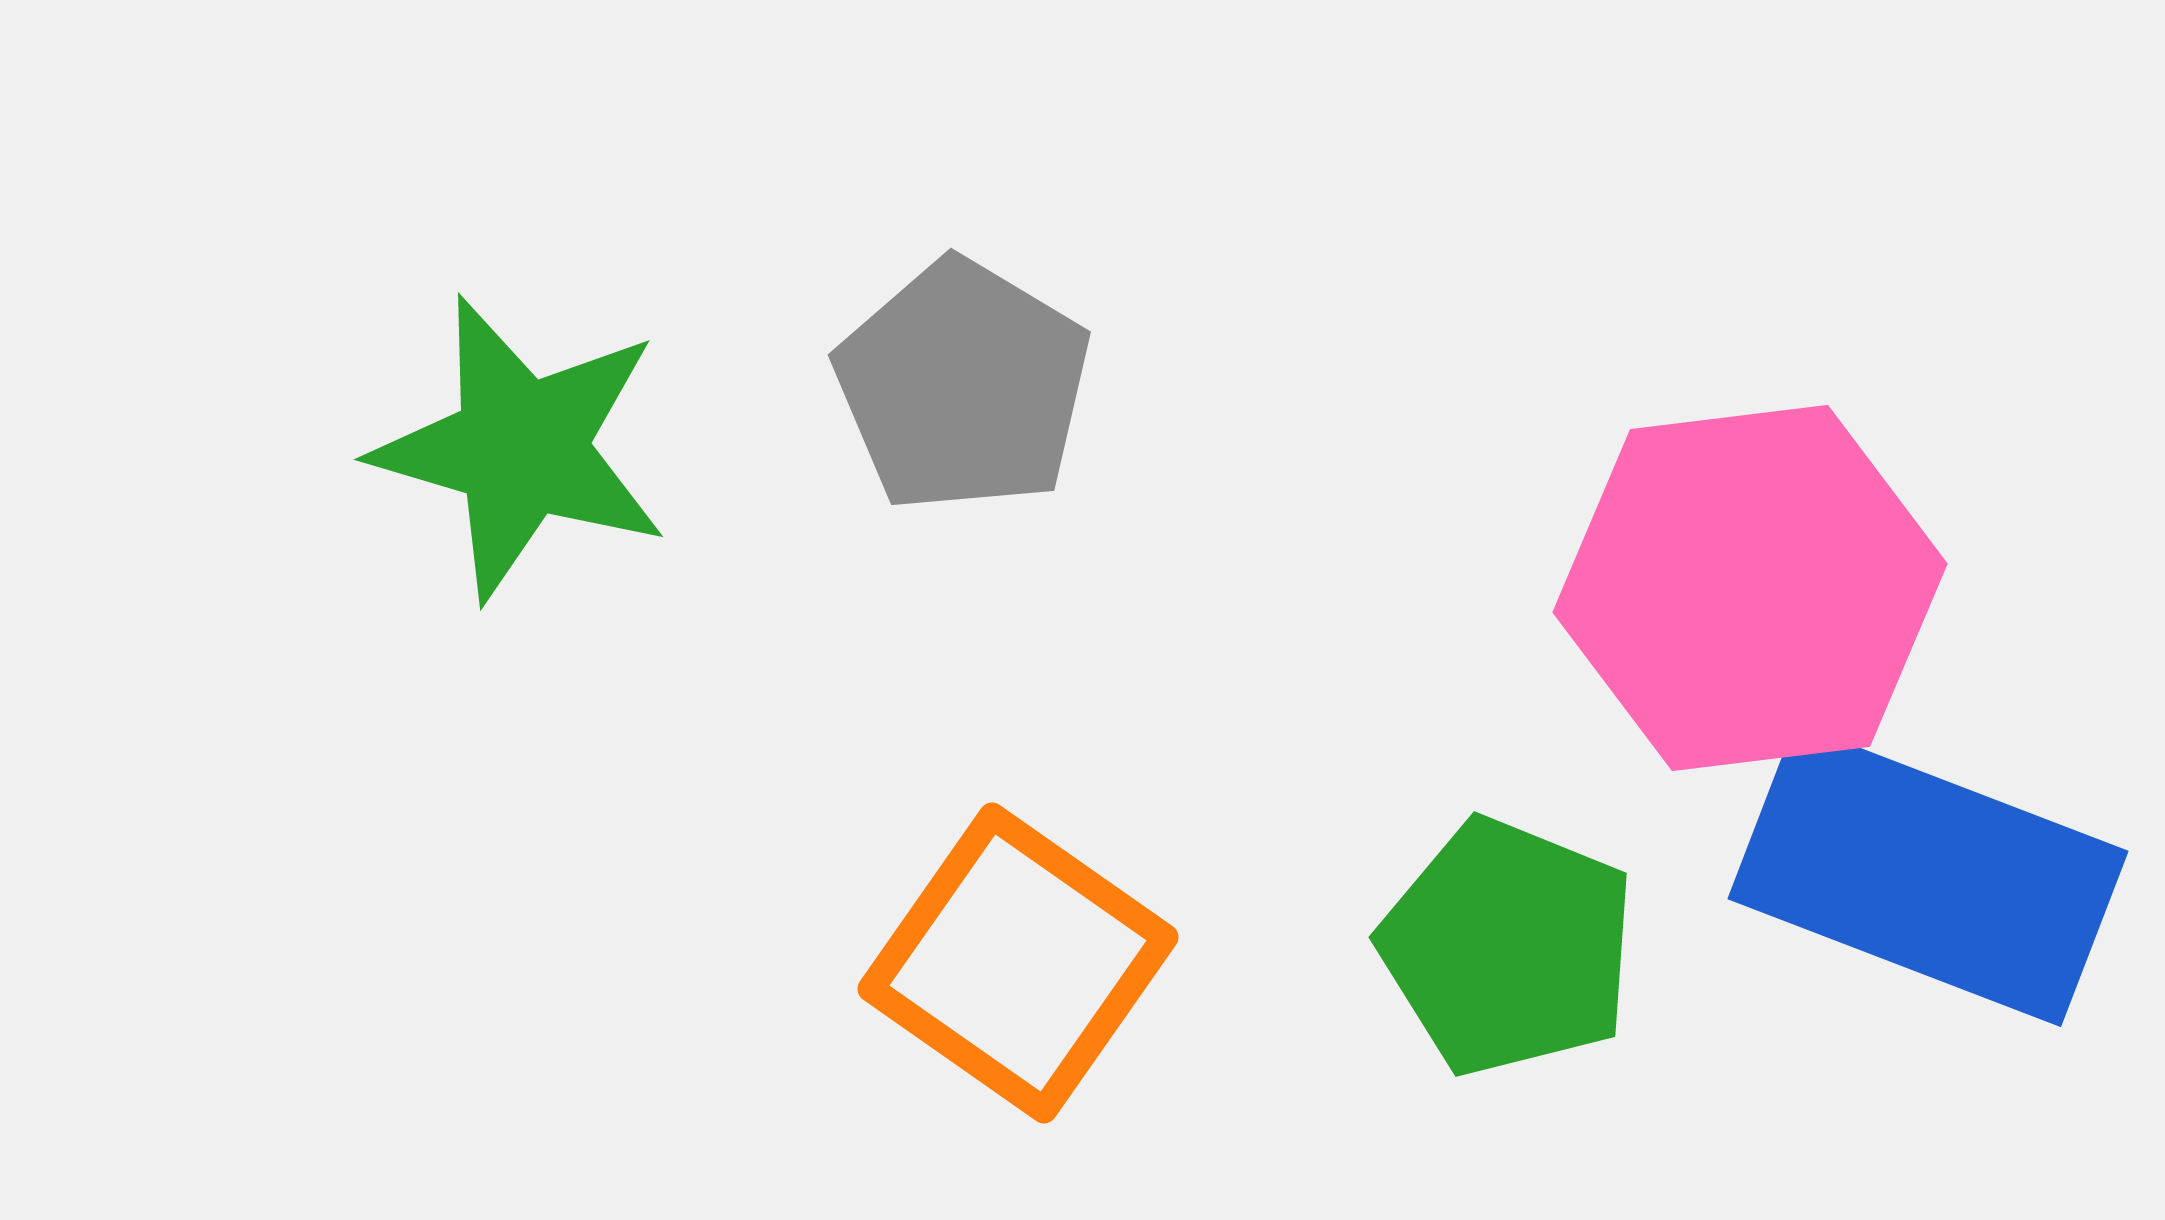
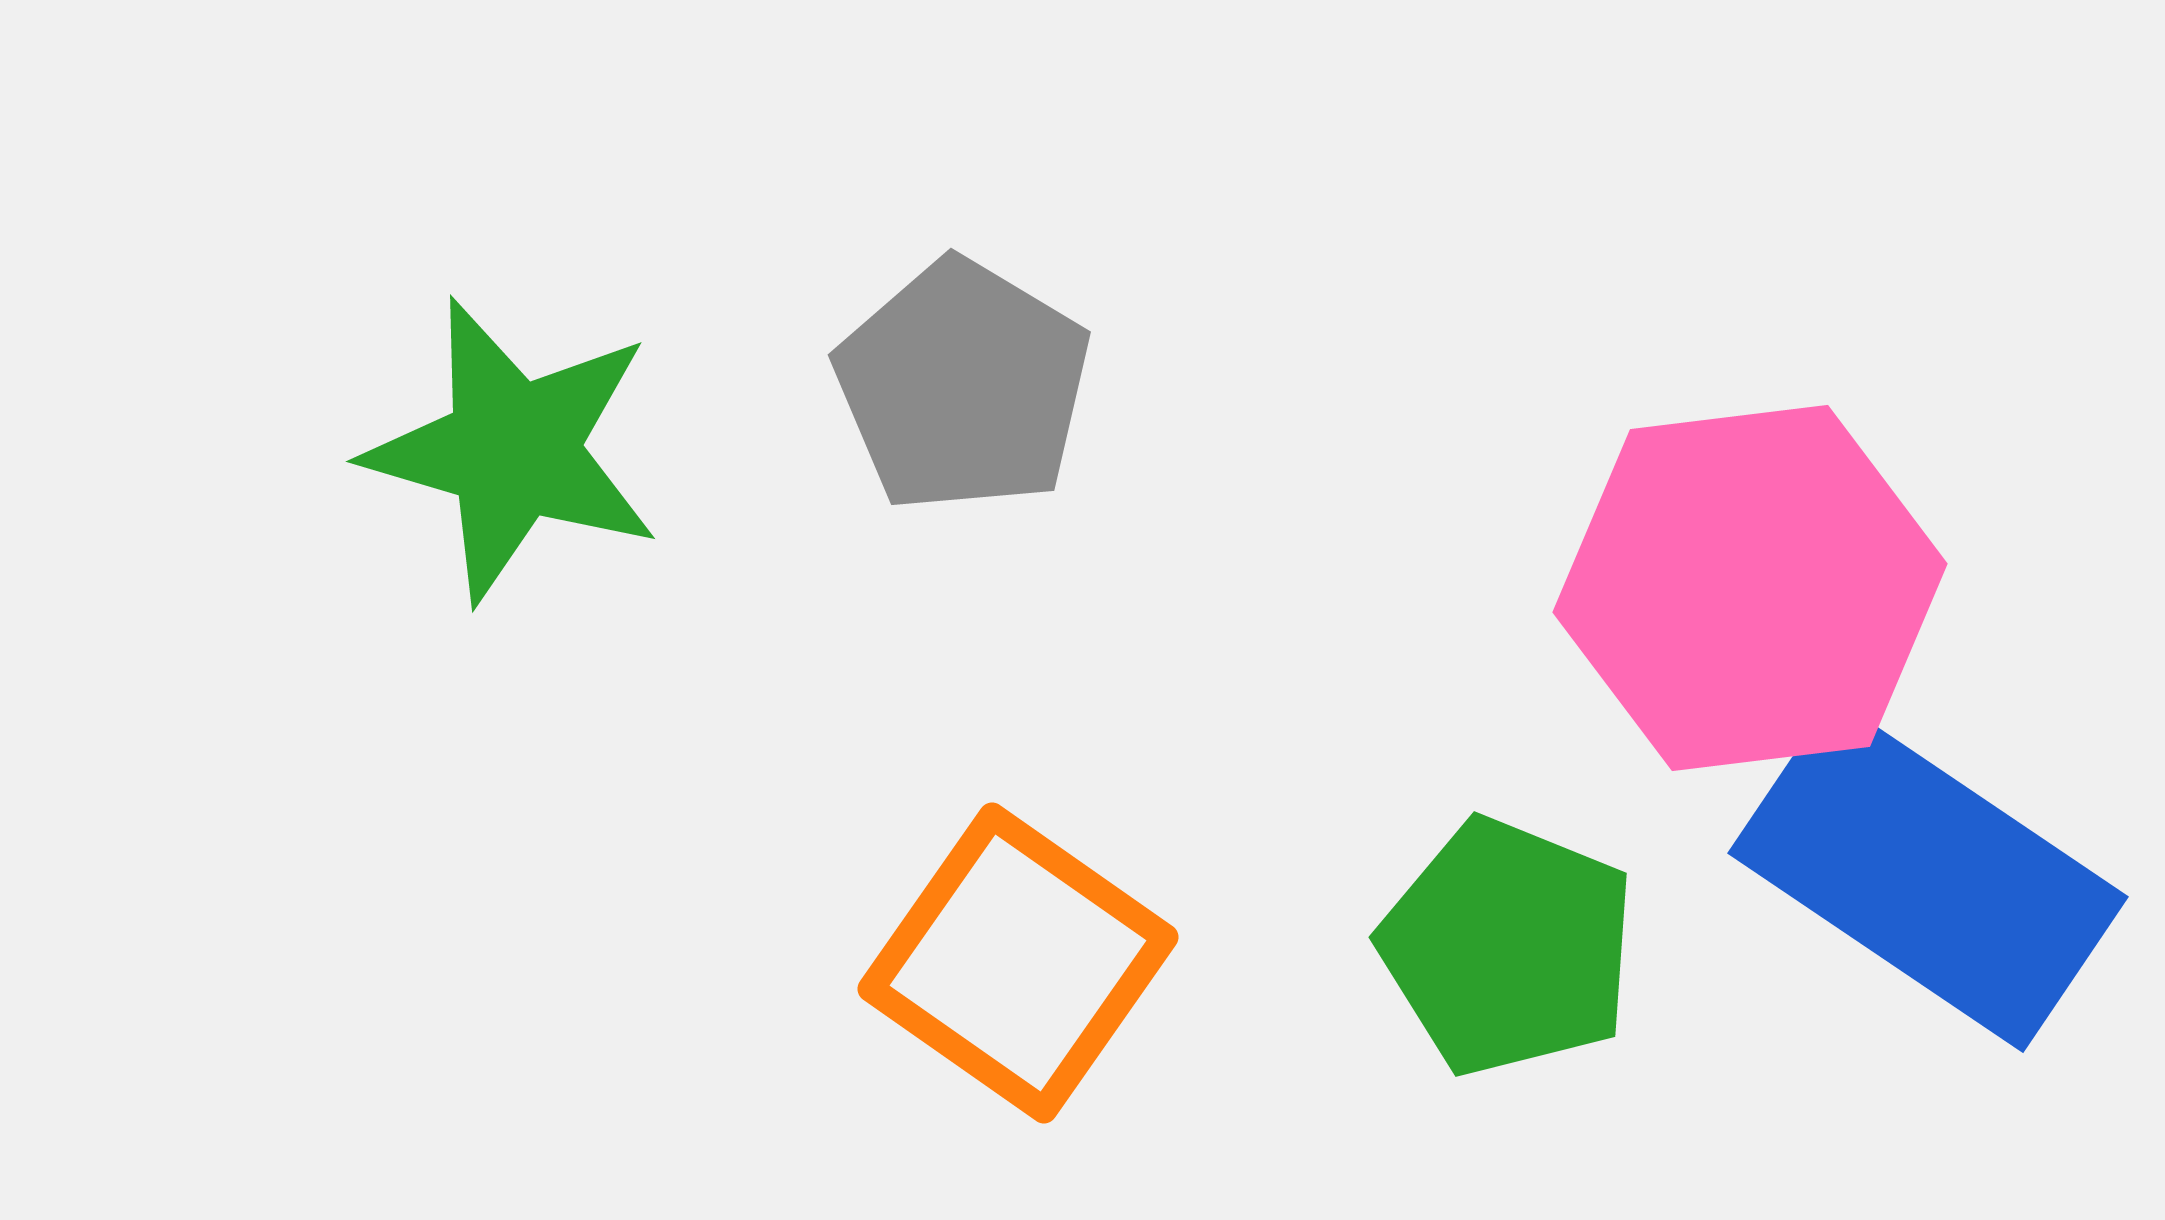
green star: moved 8 px left, 2 px down
blue rectangle: rotated 13 degrees clockwise
